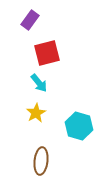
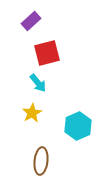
purple rectangle: moved 1 px right, 1 px down; rotated 12 degrees clockwise
cyan arrow: moved 1 px left
yellow star: moved 4 px left
cyan hexagon: moved 1 px left; rotated 20 degrees clockwise
